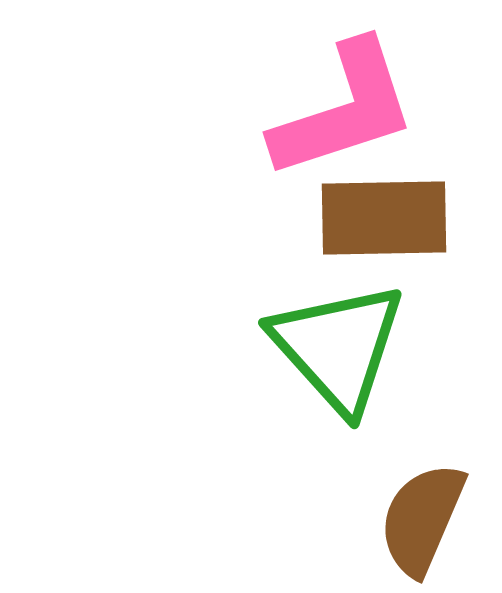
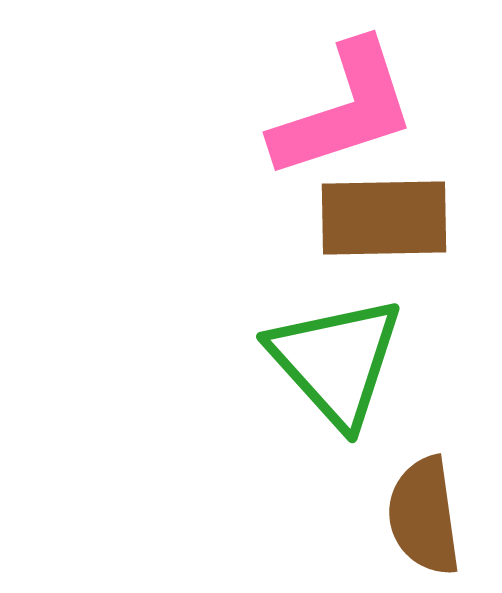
green triangle: moved 2 px left, 14 px down
brown semicircle: moved 2 px right, 3 px up; rotated 31 degrees counterclockwise
